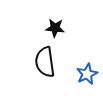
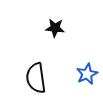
black semicircle: moved 9 px left, 16 px down
